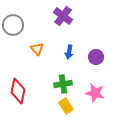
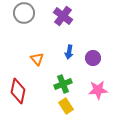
gray circle: moved 11 px right, 12 px up
orange triangle: moved 10 px down
purple circle: moved 3 px left, 1 px down
green cross: rotated 12 degrees counterclockwise
pink star: moved 3 px right, 3 px up; rotated 18 degrees counterclockwise
